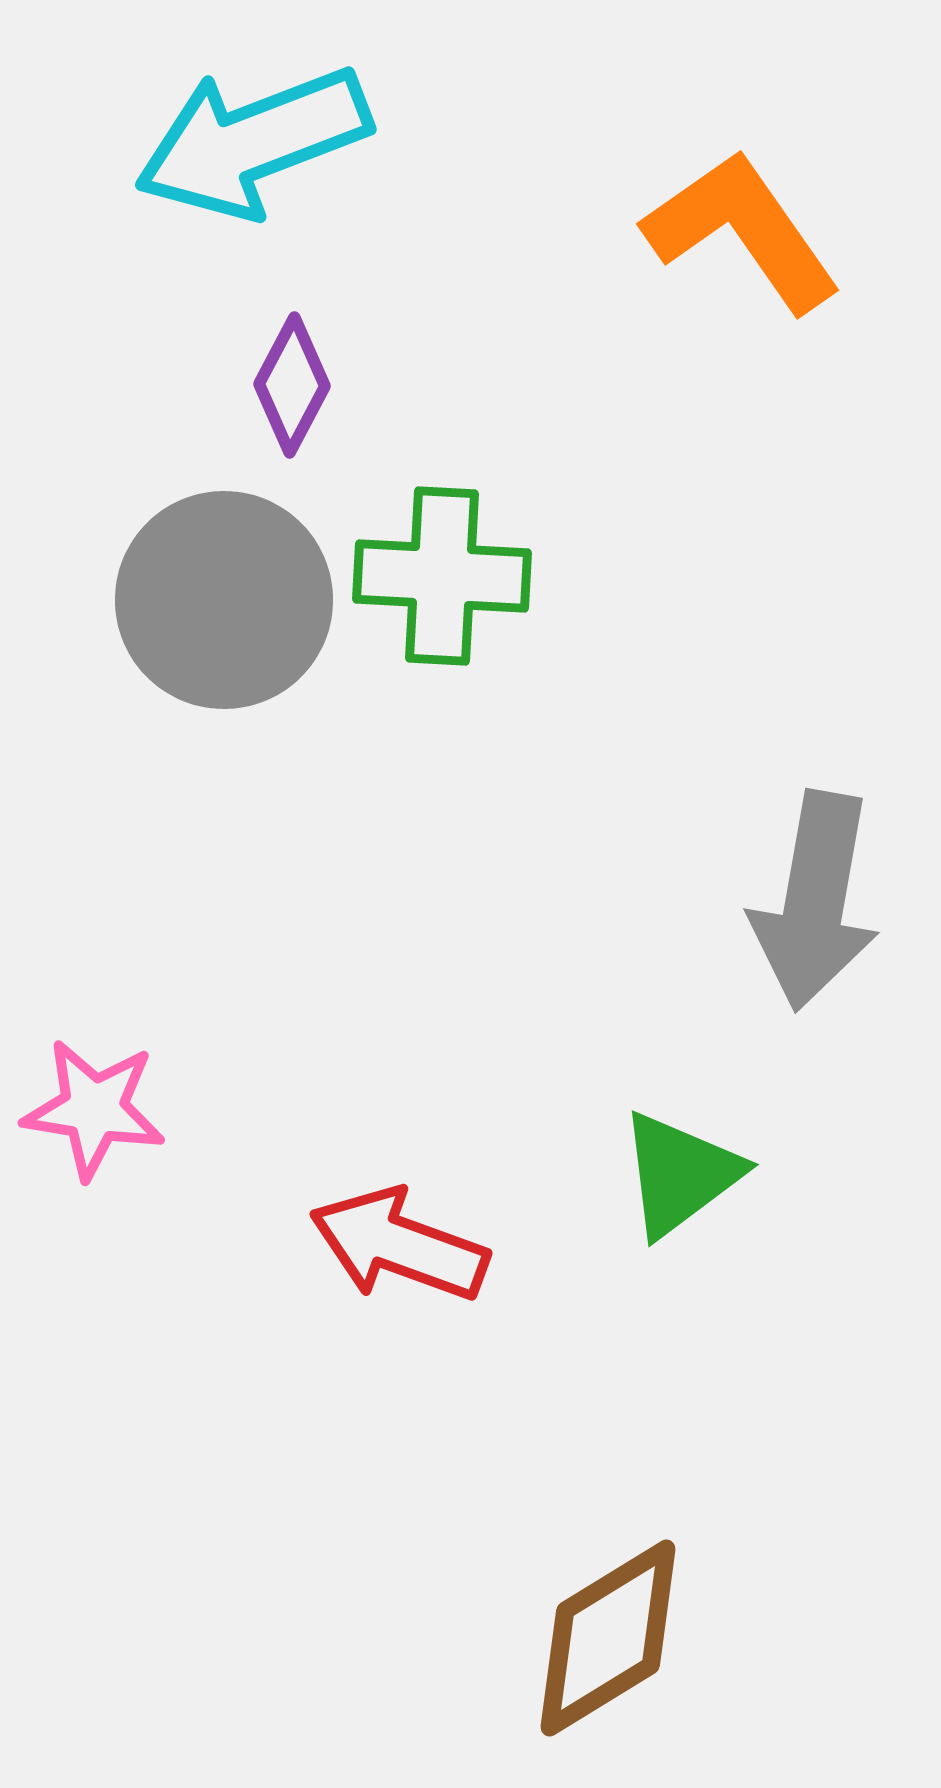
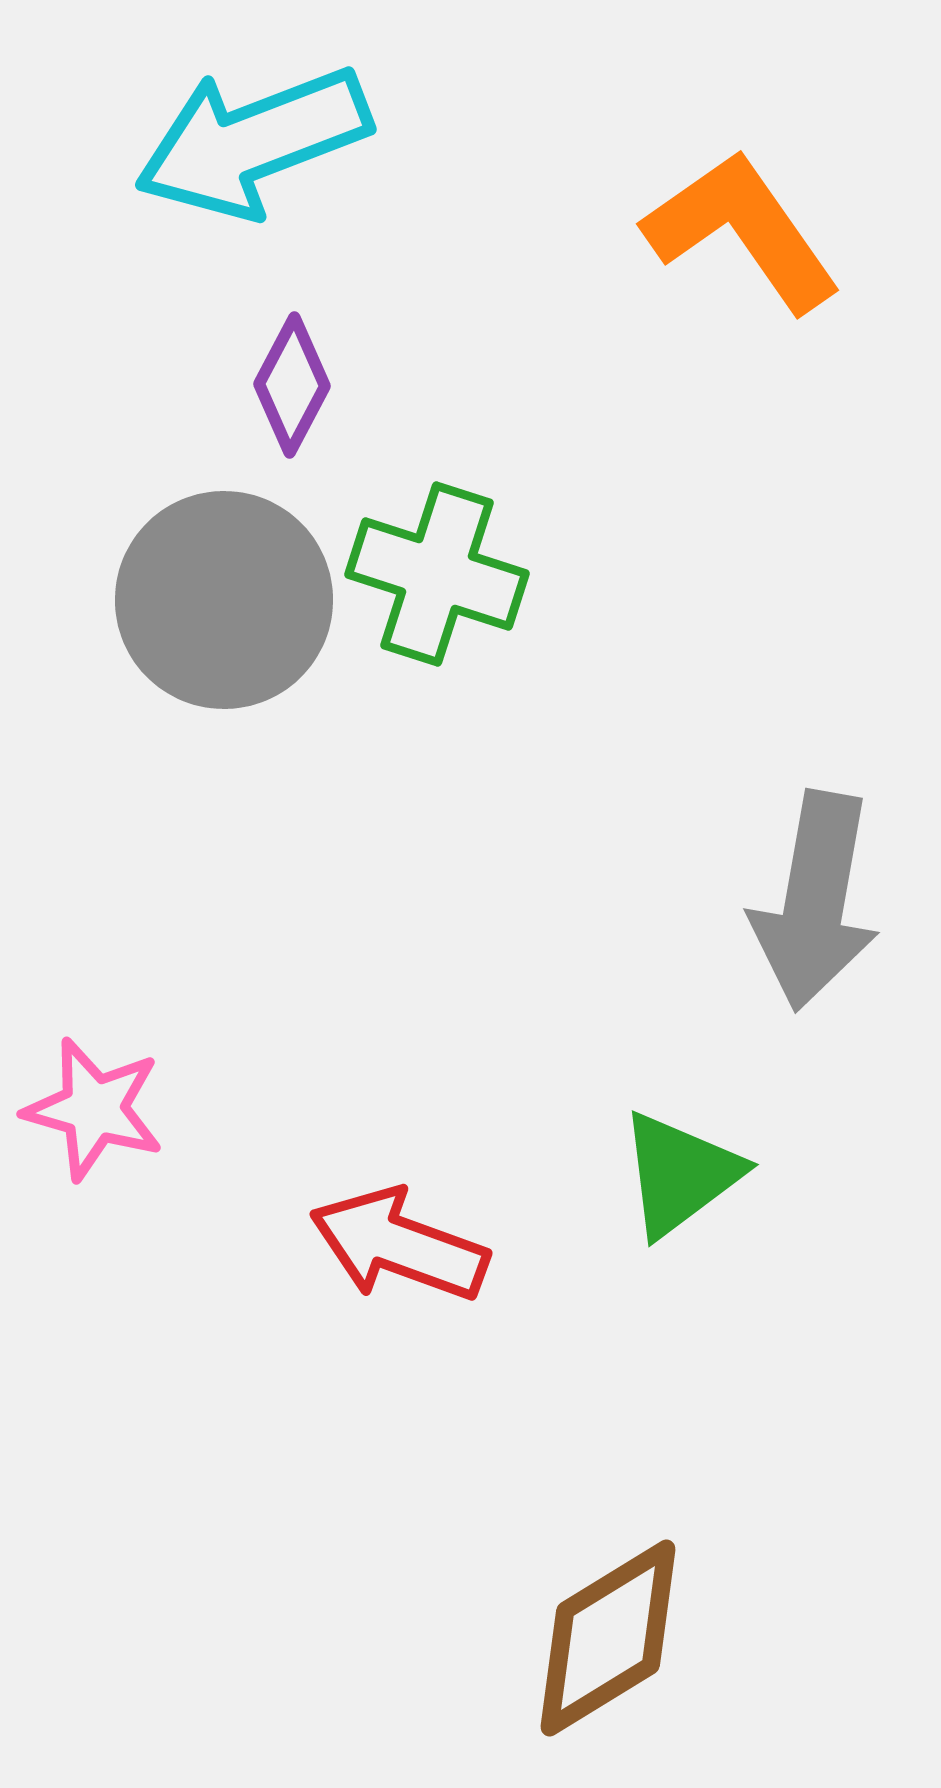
green cross: moved 5 px left, 2 px up; rotated 15 degrees clockwise
pink star: rotated 7 degrees clockwise
